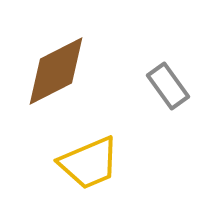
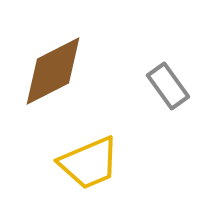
brown diamond: moved 3 px left
